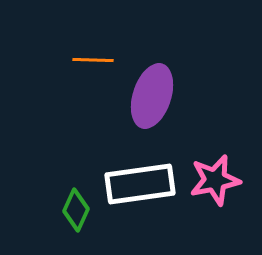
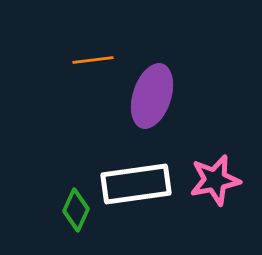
orange line: rotated 9 degrees counterclockwise
white rectangle: moved 4 px left
